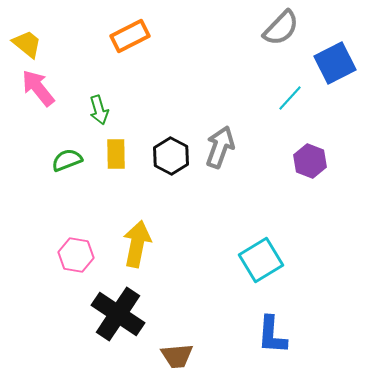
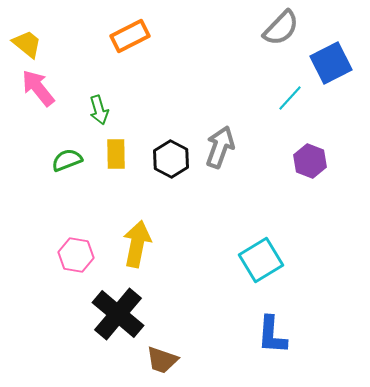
blue square: moved 4 px left
black hexagon: moved 3 px down
black cross: rotated 6 degrees clockwise
brown trapezoid: moved 15 px left, 4 px down; rotated 24 degrees clockwise
